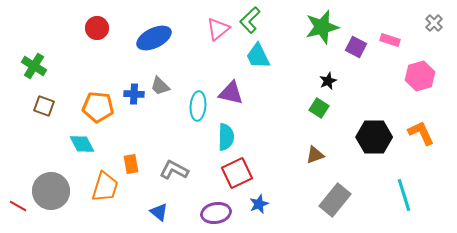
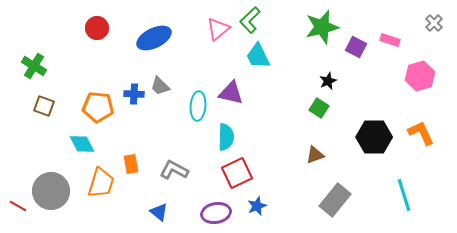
orange trapezoid: moved 4 px left, 4 px up
blue star: moved 2 px left, 2 px down
